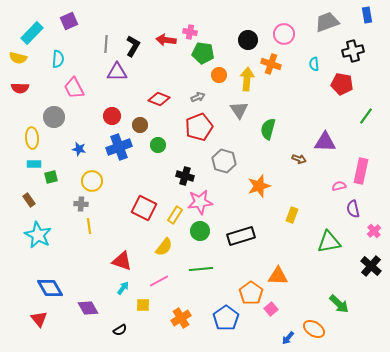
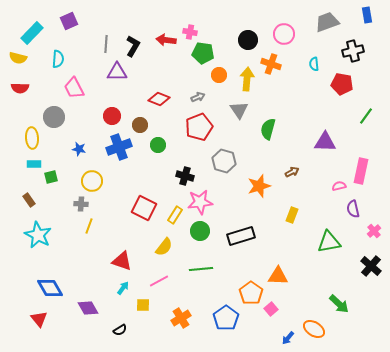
brown arrow at (299, 159): moved 7 px left, 13 px down; rotated 48 degrees counterclockwise
yellow line at (89, 226): rotated 28 degrees clockwise
